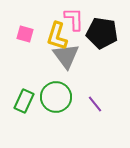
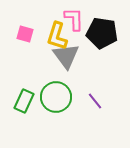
purple line: moved 3 px up
